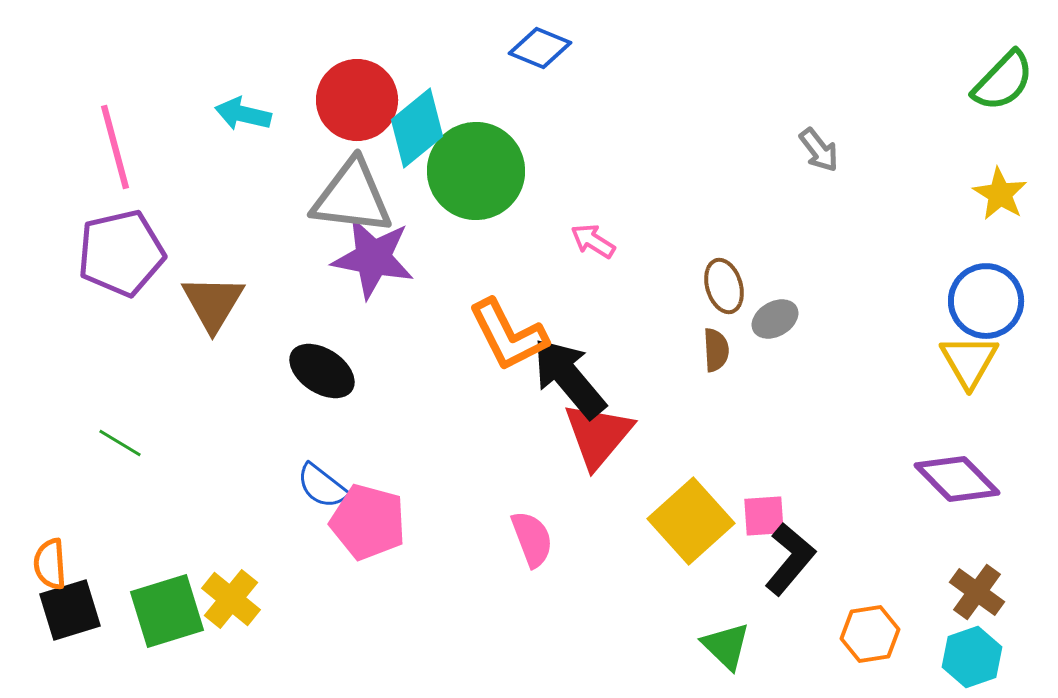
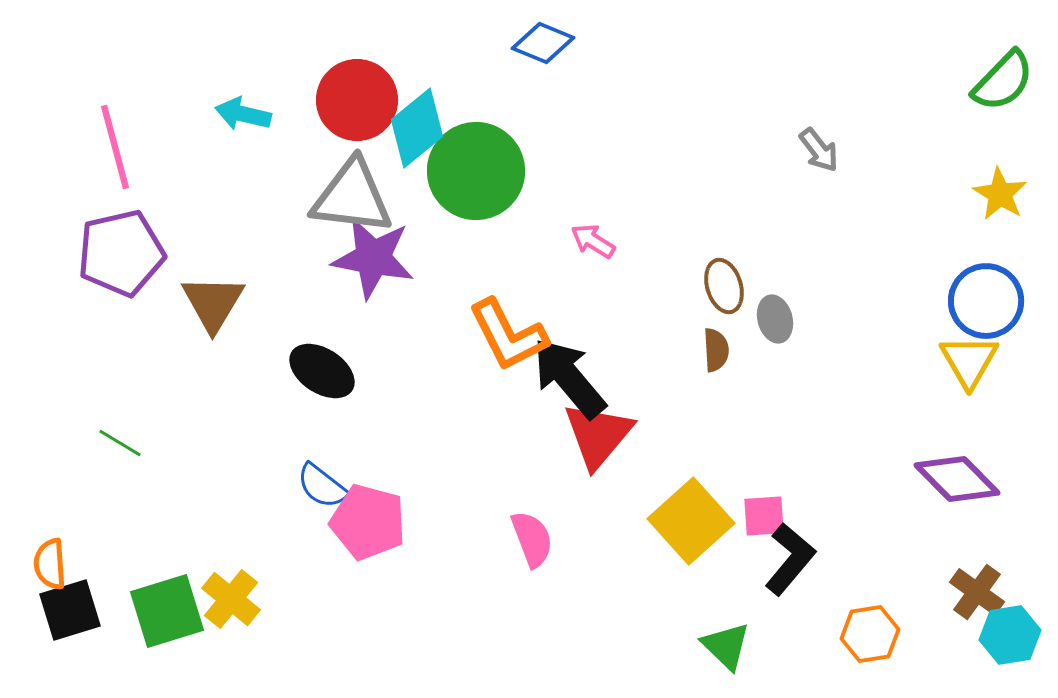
blue diamond: moved 3 px right, 5 px up
gray ellipse: rotated 75 degrees counterclockwise
cyan hexagon: moved 38 px right, 22 px up; rotated 10 degrees clockwise
